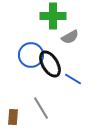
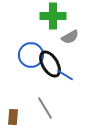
blue line: moved 8 px left, 4 px up
gray line: moved 4 px right
